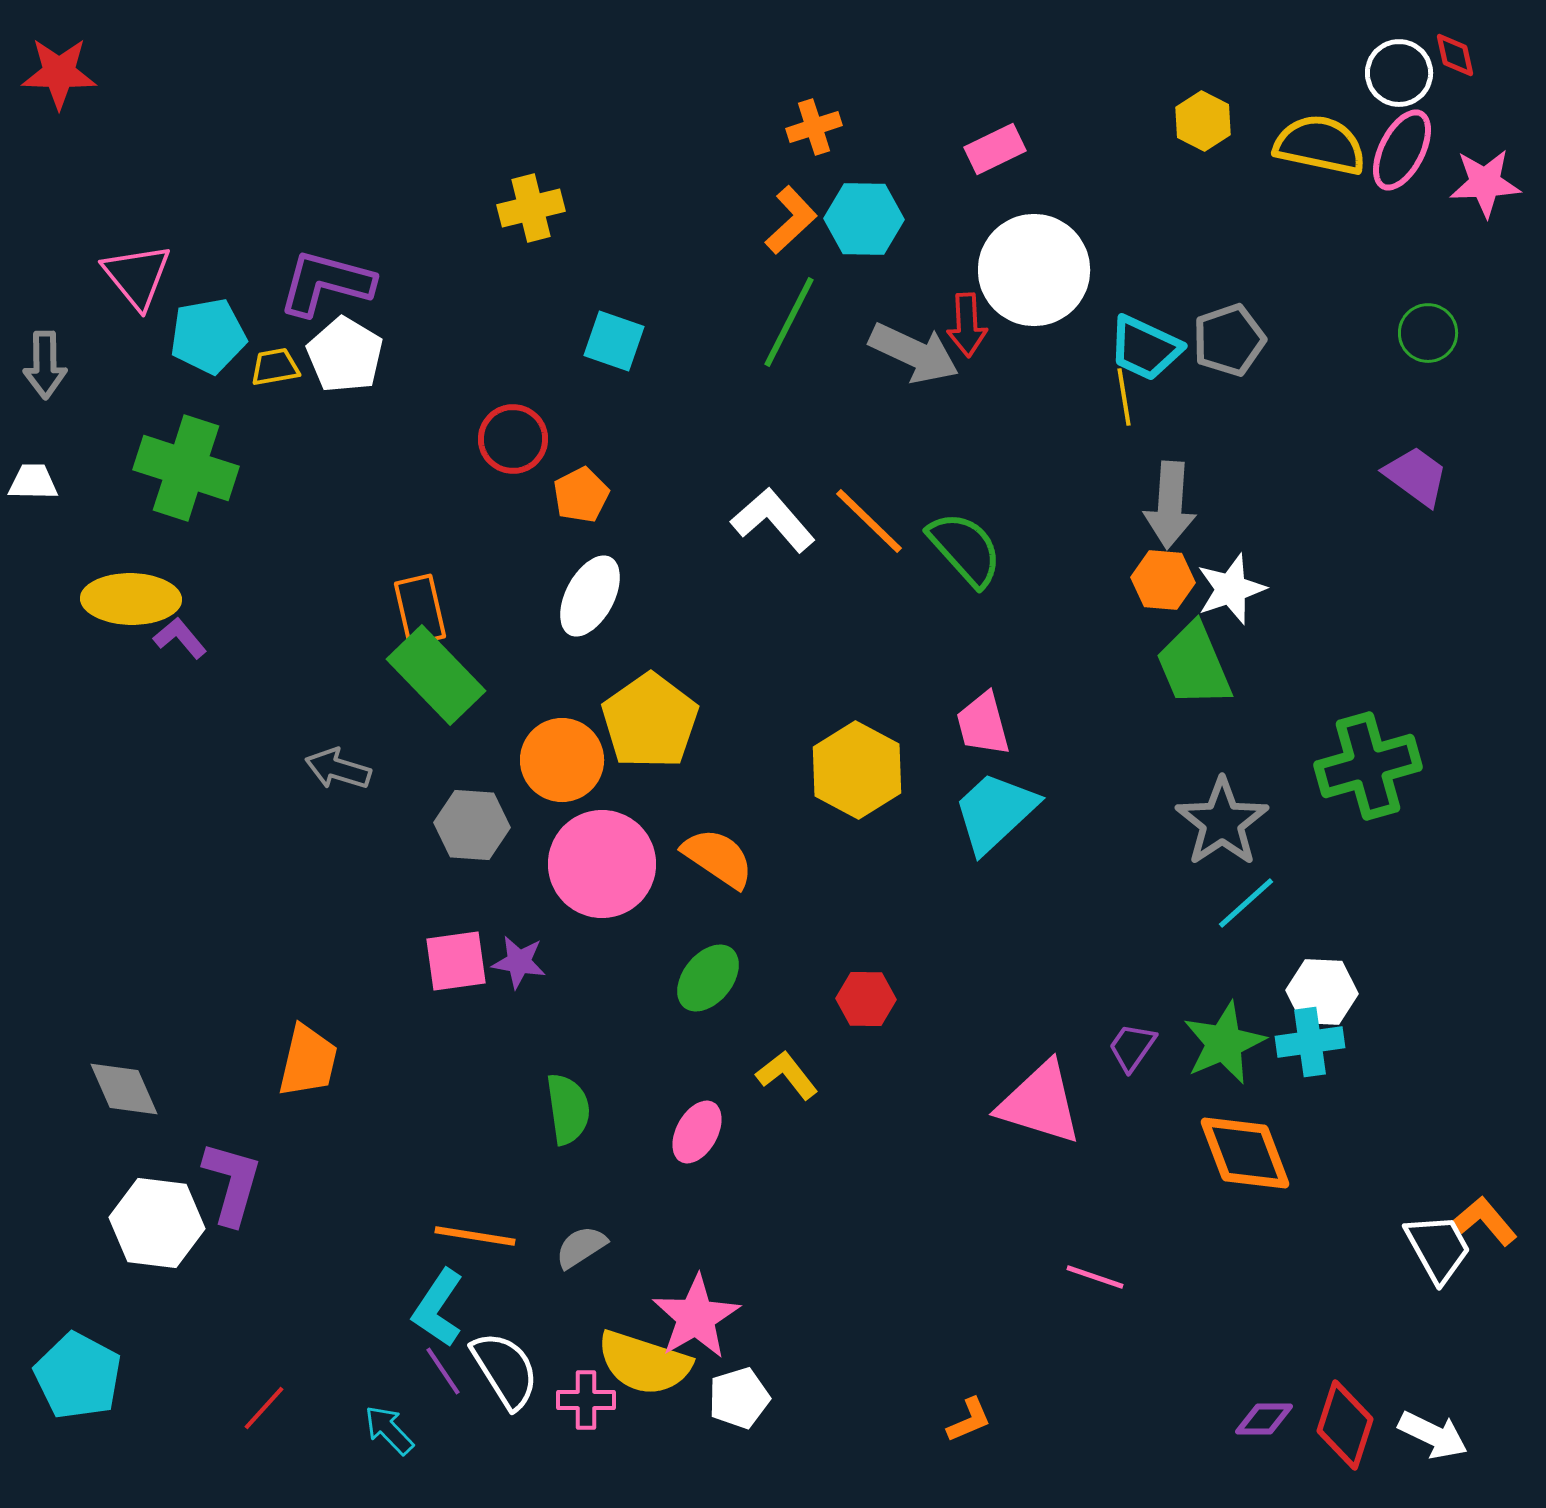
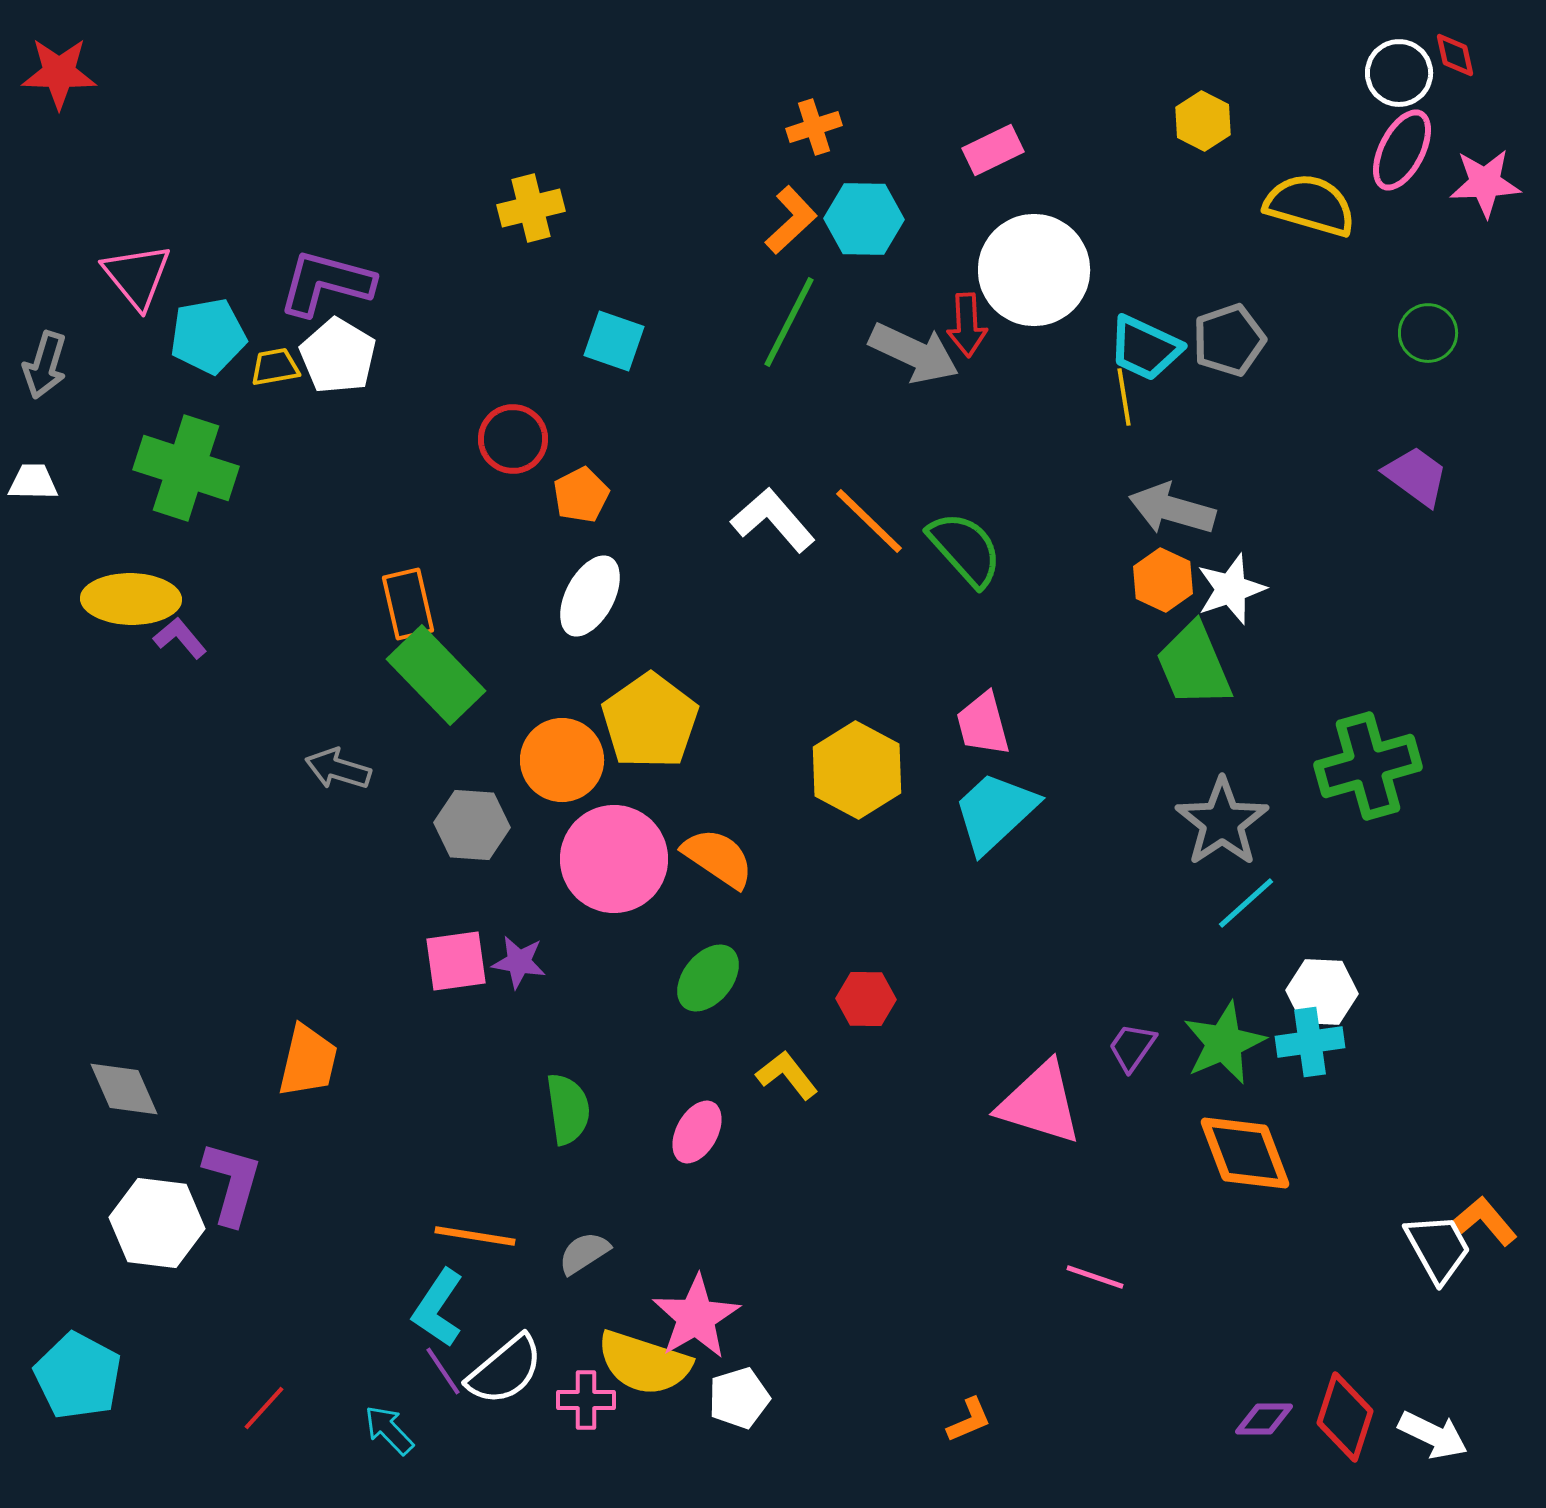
yellow semicircle at (1320, 145): moved 10 px left, 60 px down; rotated 4 degrees clockwise
pink rectangle at (995, 149): moved 2 px left, 1 px down
white pentagon at (345, 355): moved 7 px left, 1 px down
gray arrow at (45, 365): rotated 18 degrees clockwise
gray arrow at (1170, 505): moved 2 px right, 4 px down; rotated 102 degrees clockwise
orange hexagon at (1163, 580): rotated 20 degrees clockwise
orange rectangle at (420, 610): moved 12 px left, 6 px up
pink circle at (602, 864): moved 12 px right, 5 px up
gray semicircle at (581, 1247): moved 3 px right, 6 px down
white semicircle at (505, 1370): rotated 82 degrees clockwise
red diamond at (1345, 1425): moved 8 px up
